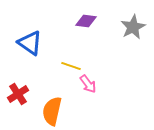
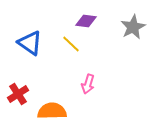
yellow line: moved 22 px up; rotated 24 degrees clockwise
pink arrow: rotated 54 degrees clockwise
orange semicircle: rotated 76 degrees clockwise
